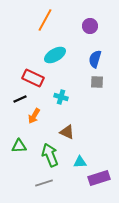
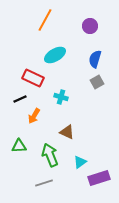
gray square: rotated 32 degrees counterclockwise
cyan triangle: rotated 32 degrees counterclockwise
